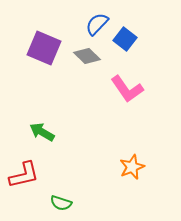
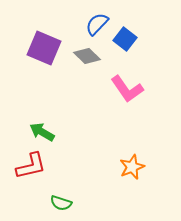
red L-shape: moved 7 px right, 9 px up
